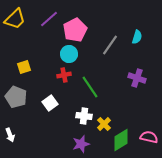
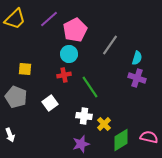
cyan semicircle: moved 21 px down
yellow square: moved 1 px right, 2 px down; rotated 24 degrees clockwise
